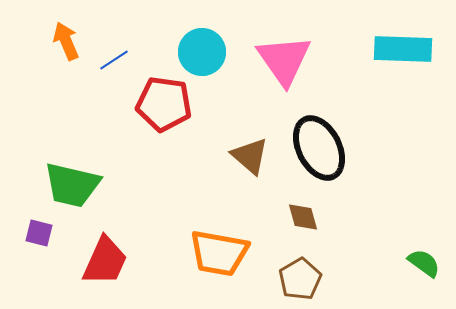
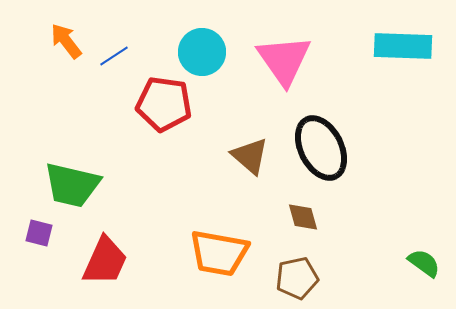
orange arrow: rotated 15 degrees counterclockwise
cyan rectangle: moved 3 px up
blue line: moved 4 px up
black ellipse: moved 2 px right
brown pentagon: moved 3 px left, 1 px up; rotated 18 degrees clockwise
